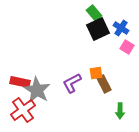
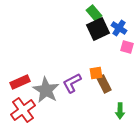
blue cross: moved 2 px left
pink square: rotated 16 degrees counterclockwise
red rectangle: rotated 36 degrees counterclockwise
gray star: moved 9 px right
